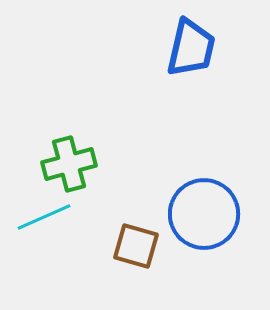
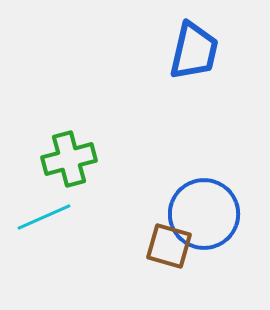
blue trapezoid: moved 3 px right, 3 px down
green cross: moved 5 px up
brown square: moved 33 px right
